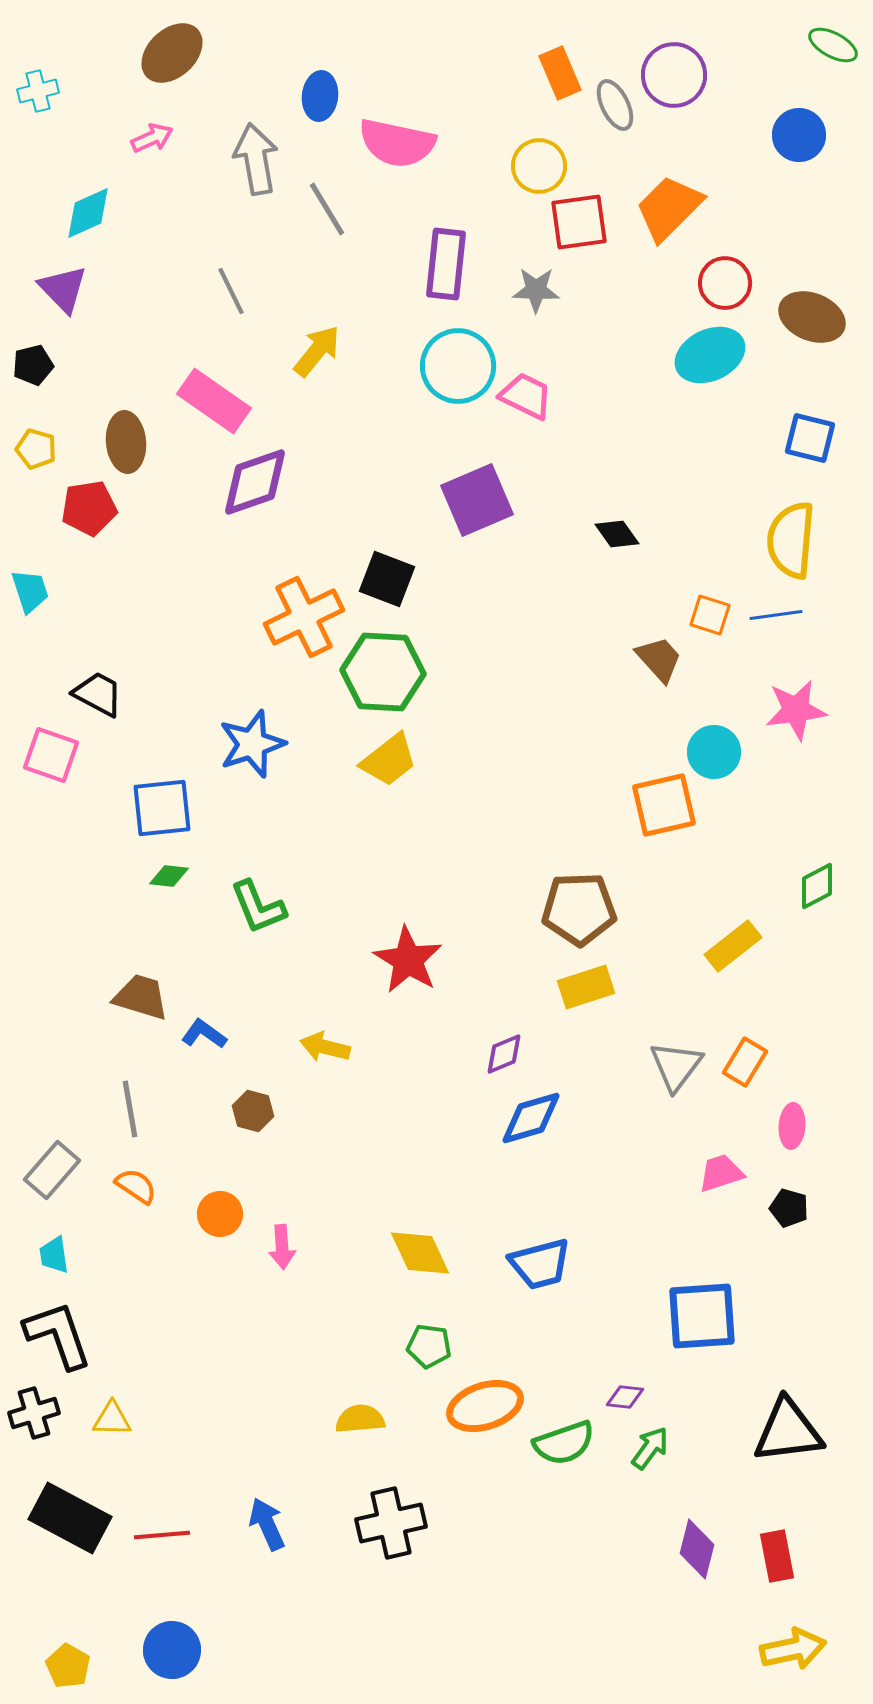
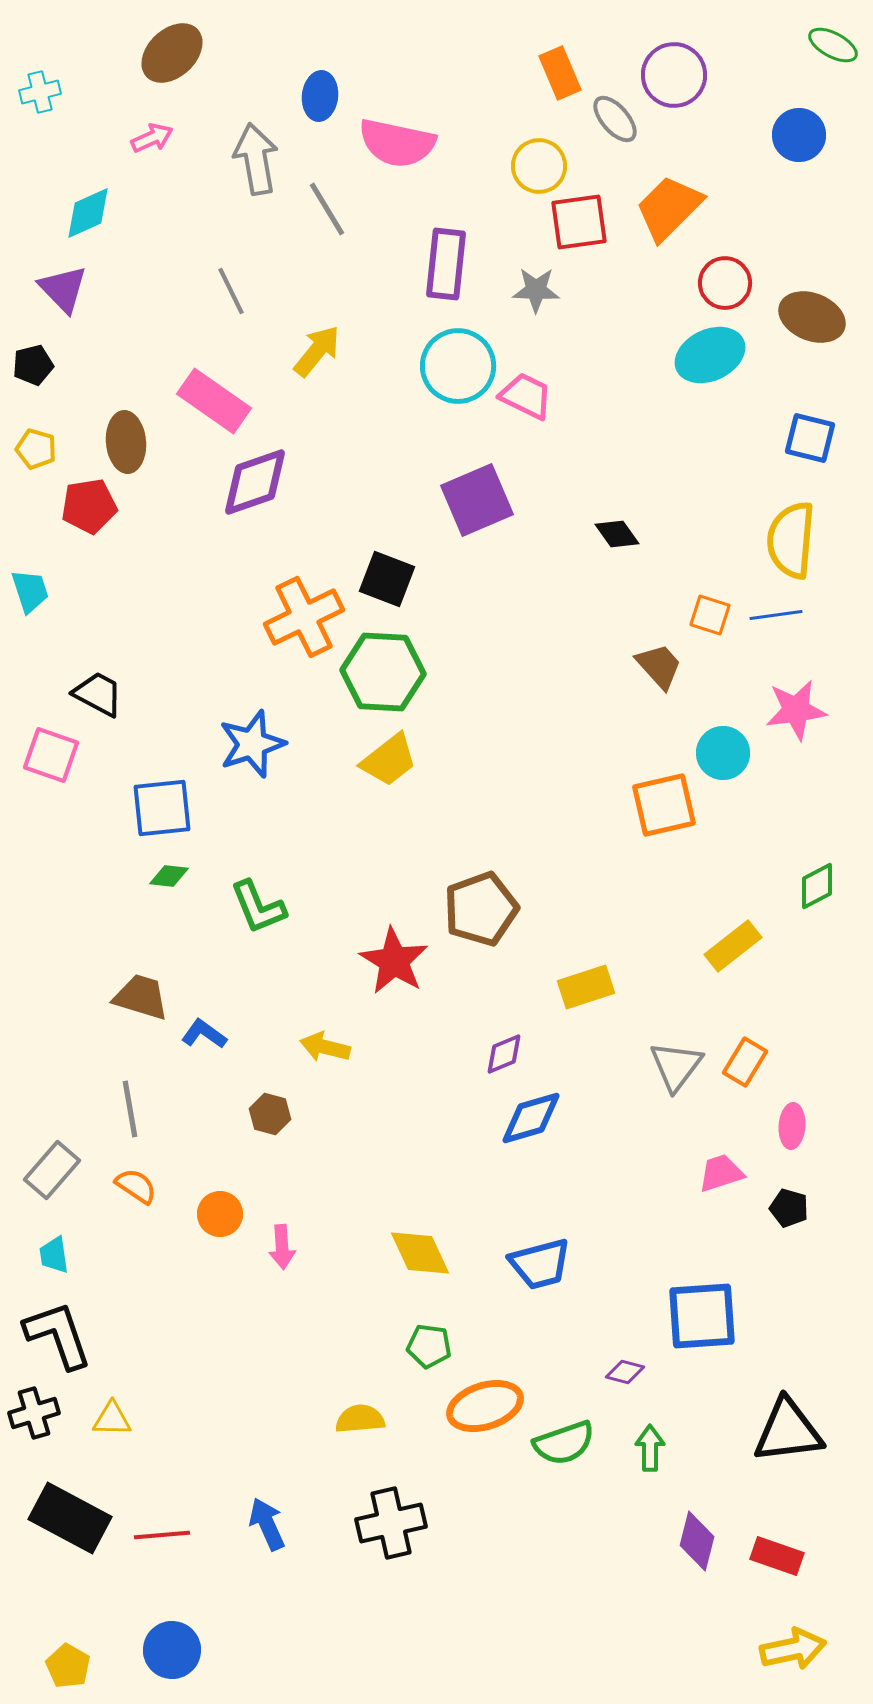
cyan cross at (38, 91): moved 2 px right, 1 px down
gray ellipse at (615, 105): moved 14 px down; rotated 15 degrees counterclockwise
red pentagon at (89, 508): moved 2 px up
brown trapezoid at (659, 659): moved 7 px down
cyan circle at (714, 752): moved 9 px right, 1 px down
brown pentagon at (579, 909): moved 98 px left; rotated 18 degrees counterclockwise
red star at (408, 960): moved 14 px left, 1 px down
brown hexagon at (253, 1111): moved 17 px right, 3 px down
purple diamond at (625, 1397): moved 25 px up; rotated 9 degrees clockwise
green arrow at (650, 1448): rotated 36 degrees counterclockwise
purple diamond at (697, 1549): moved 8 px up
red rectangle at (777, 1556): rotated 60 degrees counterclockwise
